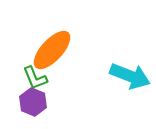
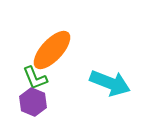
cyan arrow: moved 20 px left, 7 px down
